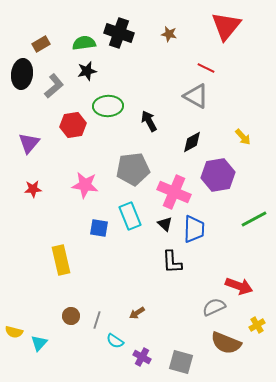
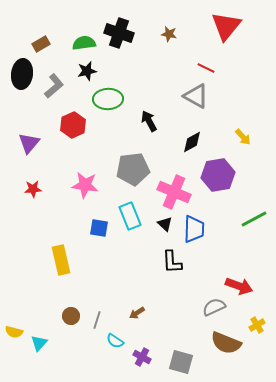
green ellipse: moved 7 px up
red hexagon: rotated 15 degrees counterclockwise
